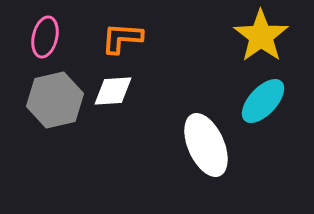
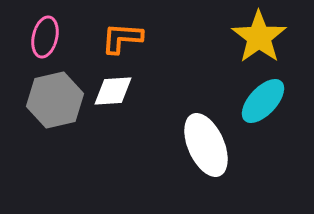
yellow star: moved 2 px left, 1 px down
